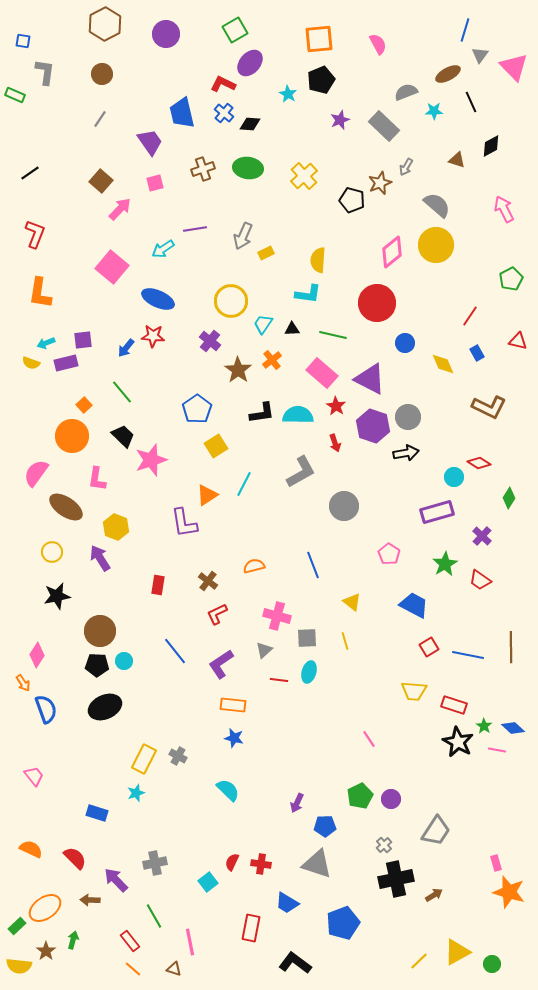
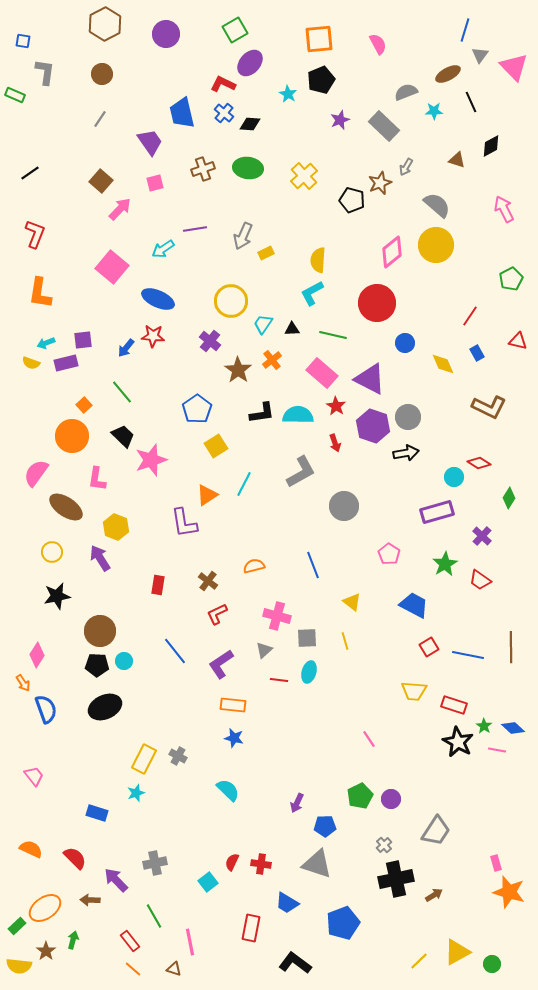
cyan L-shape at (308, 294): moved 4 px right, 1 px up; rotated 144 degrees clockwise
